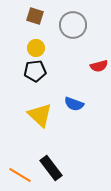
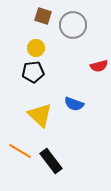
brown square: moved 8 px right
black pentagon: moved 2 px left, 1 px down
black rectangle: moved 7 px up
orange line: moved 24 px up
